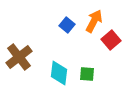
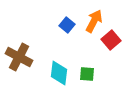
brown cross: rotated 24 degrees counterclockwise
